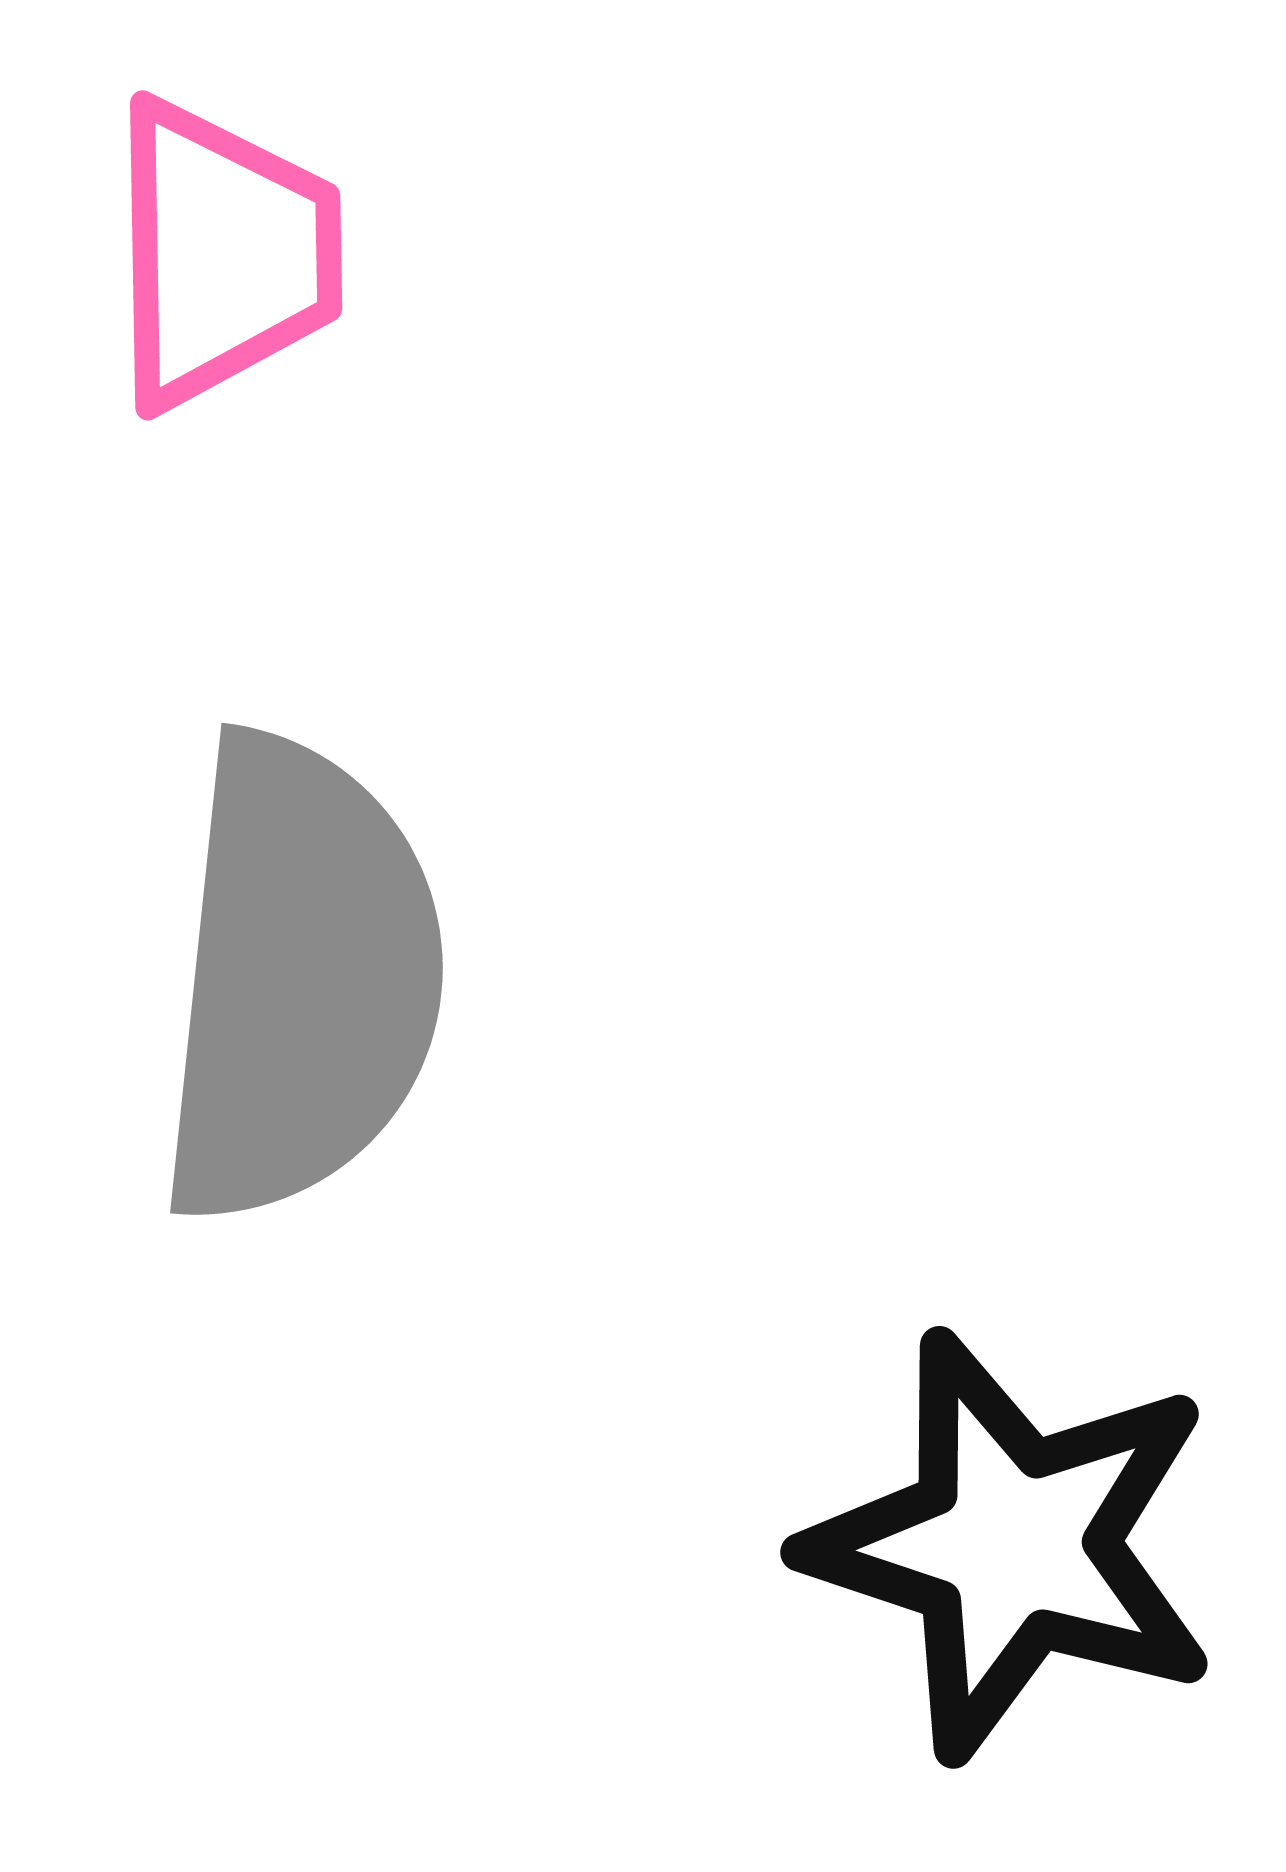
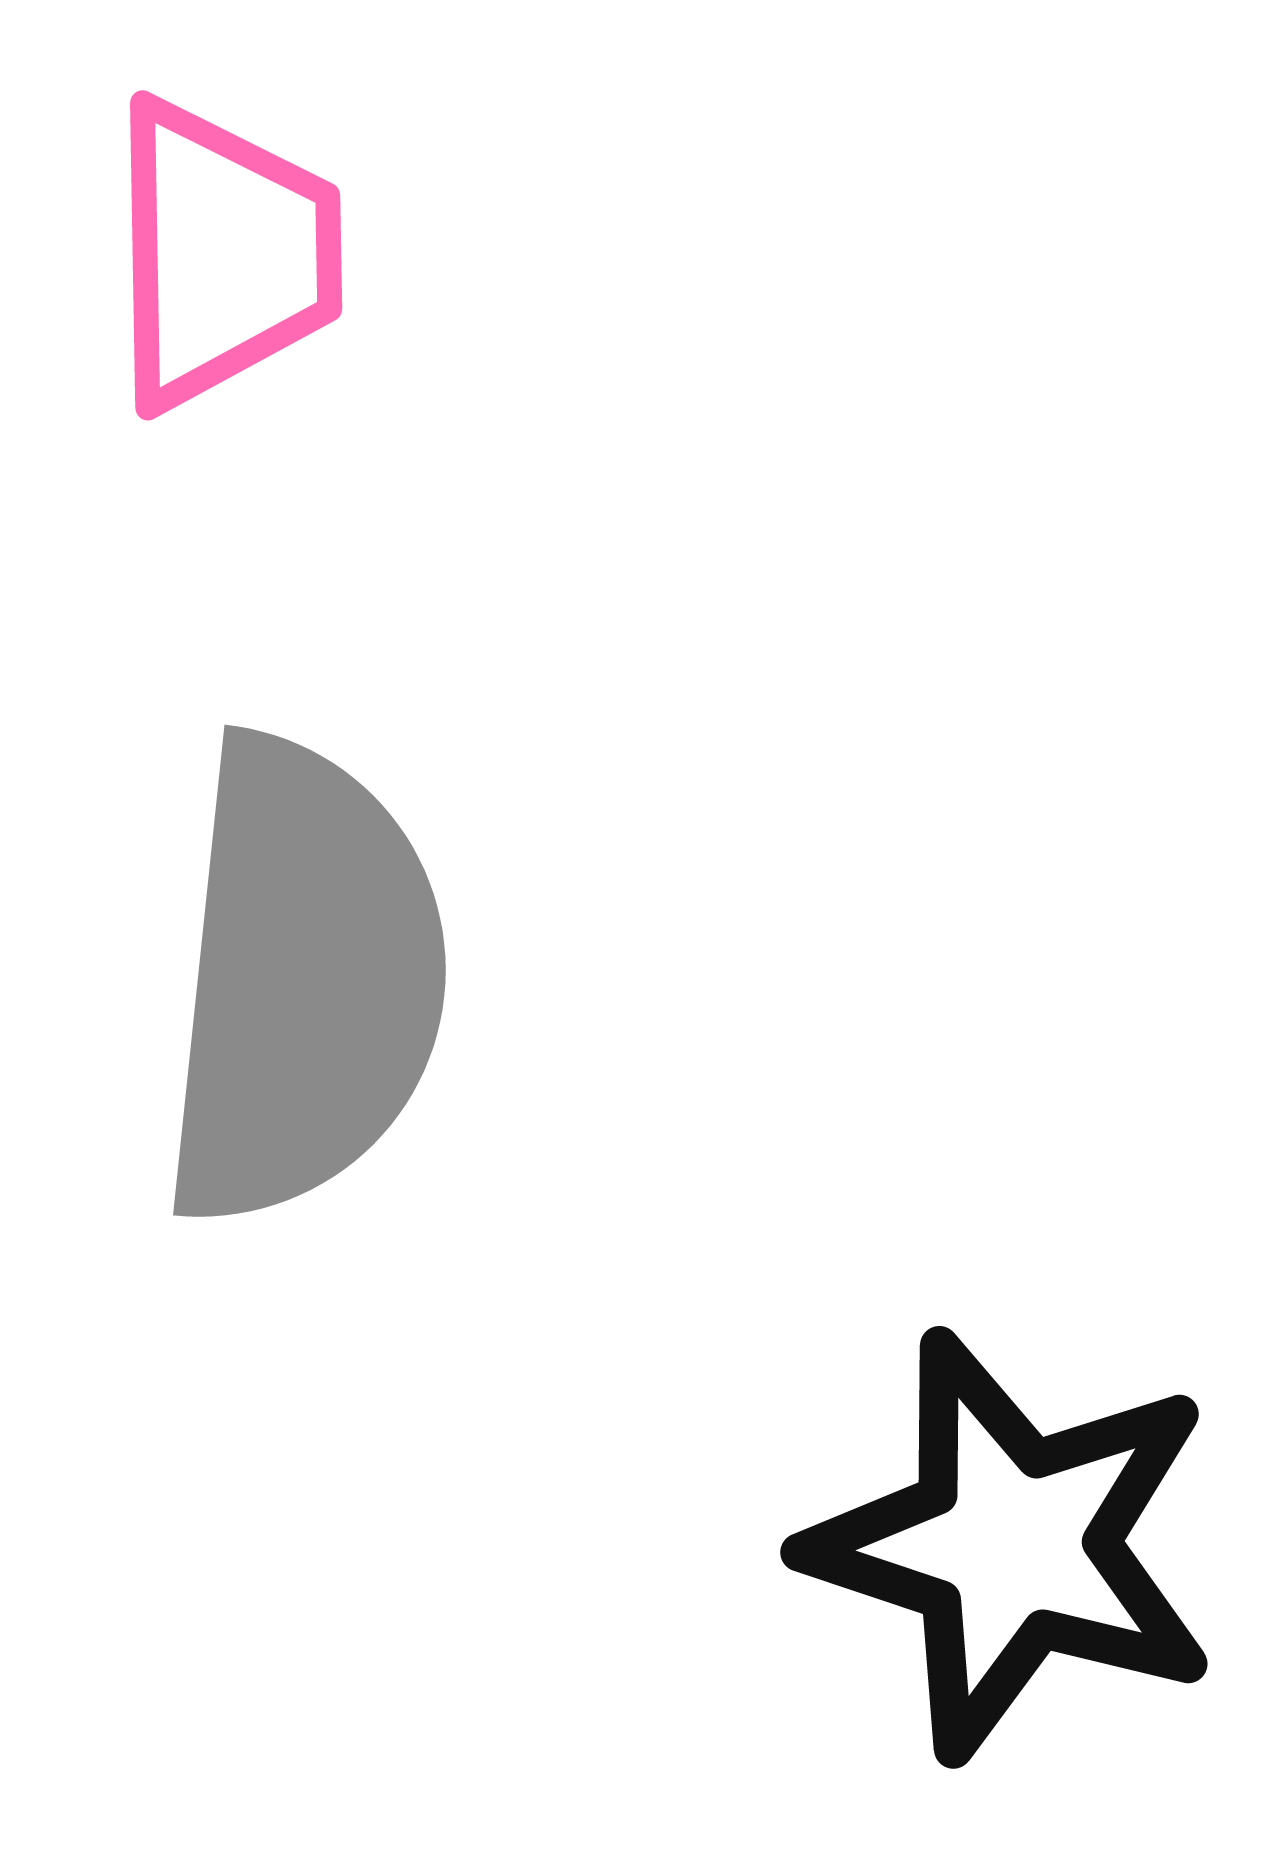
gray semicircle: moved 3 px right, 2 px down
